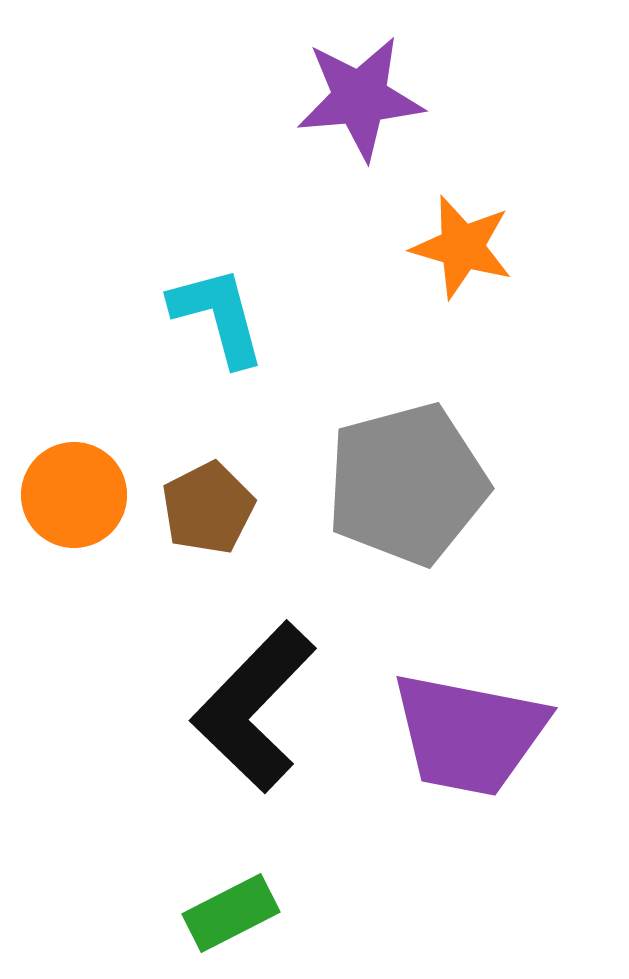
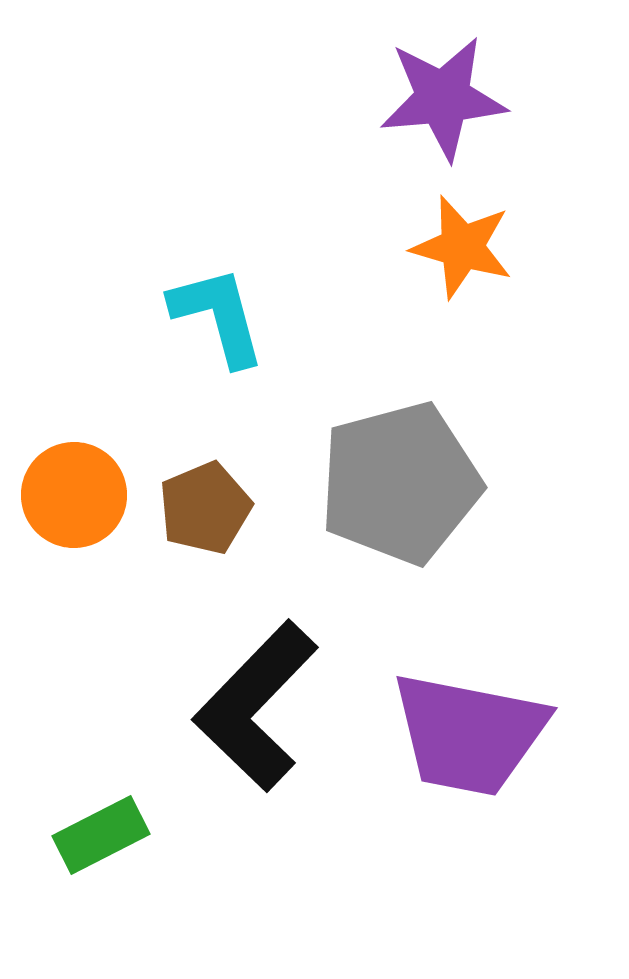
purple star: moved 83 px right
gray pentagon: moved 7 px left, 1 px up
brown pentagon: moved 3 px left; rotated 4 degrees clockwise
black L-shape: moved 2 px right, 1 px up
green rectangle: moved 130 px left, 78 px up
